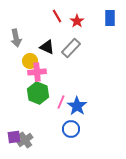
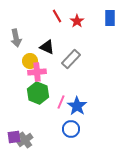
gray rectangle: moved 11 px down
